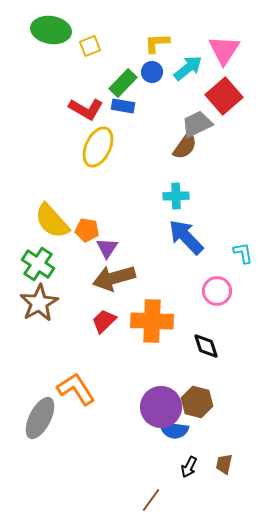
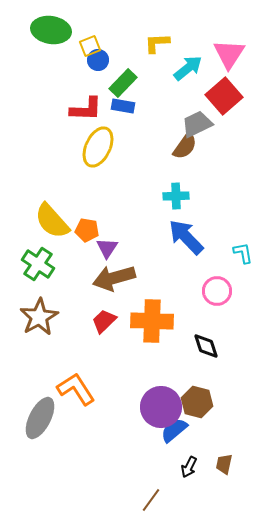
pink triangle: moved 5 px right, 4 px down
blue circle: moved 54 px left, 12 px up
red L-shape: rotated 28 degrees counterclockwise
brown star: moved 14 px down
blue semicircle: rotated 132 degrees clockwise
